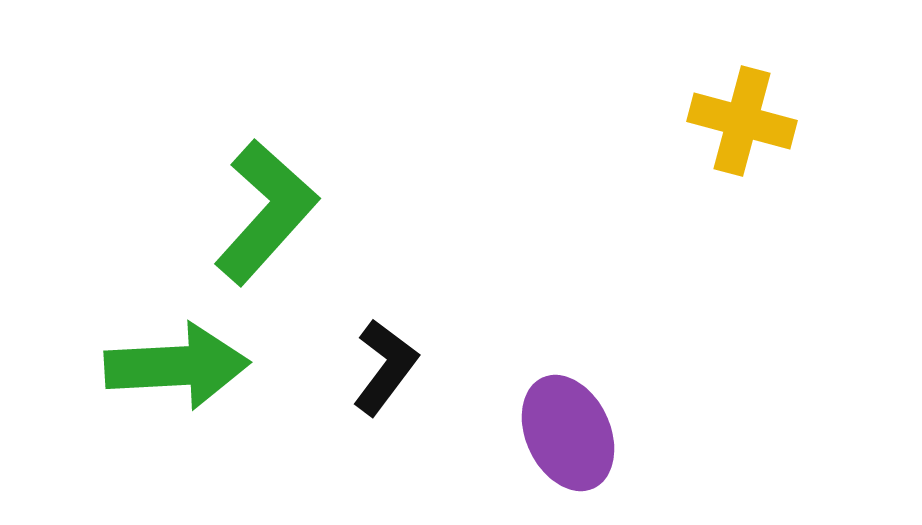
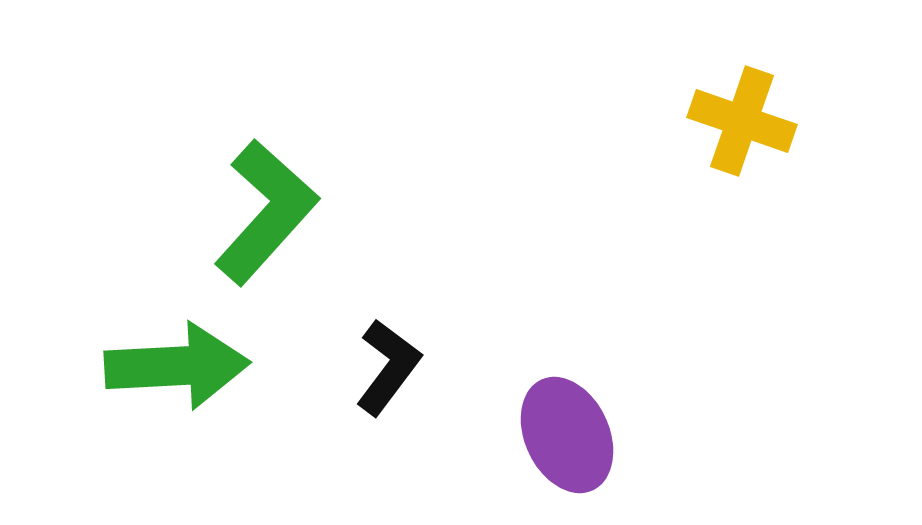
yellow cross: rotated 4 degrees clockwise
black L-shape: moved 3 px right
purple ellipse: moved 1 px left, 2 px down
